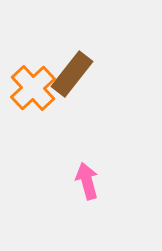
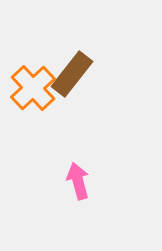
pink arrow: moved 9 px left
